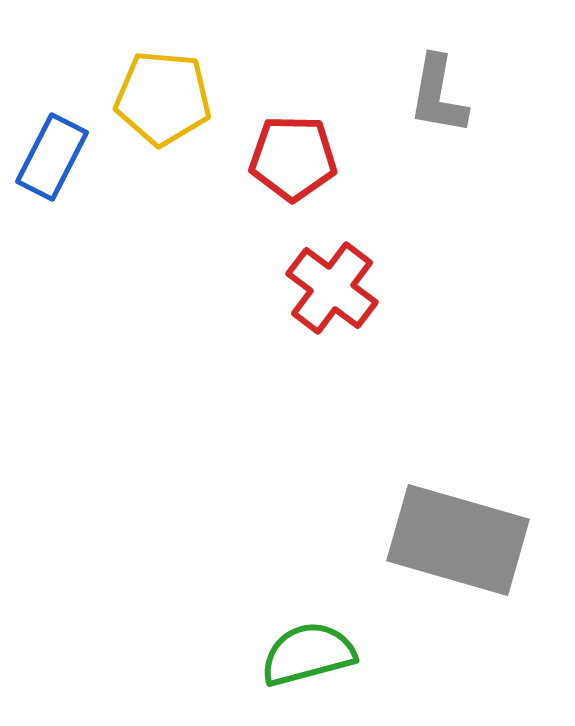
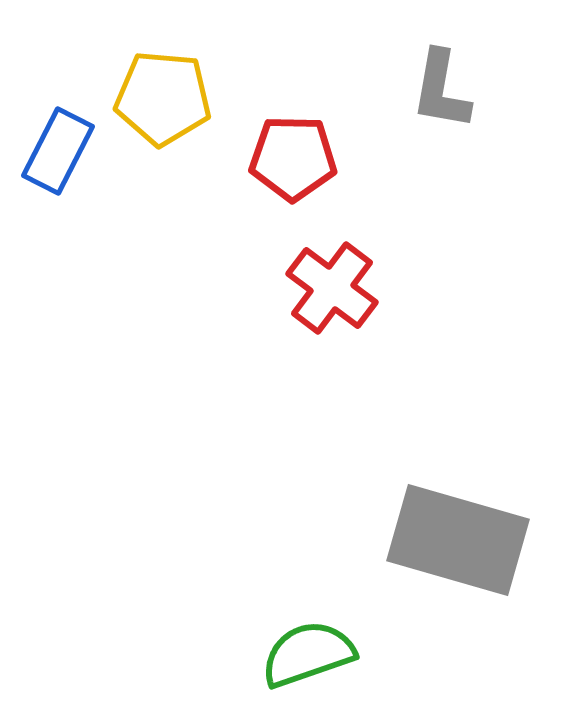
gray L-shape: moved 3 px right, 5 px up
blue rectangle: moved 6 px right, 6 px up
green semicircle: rotated 4 degrees counterclockwise
